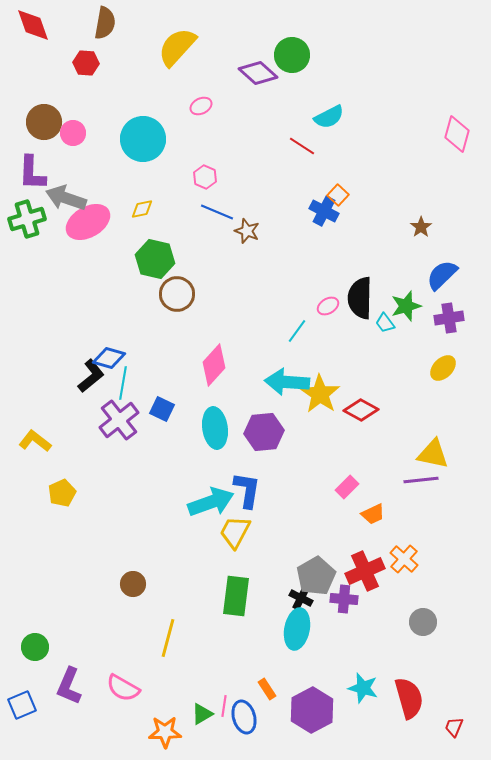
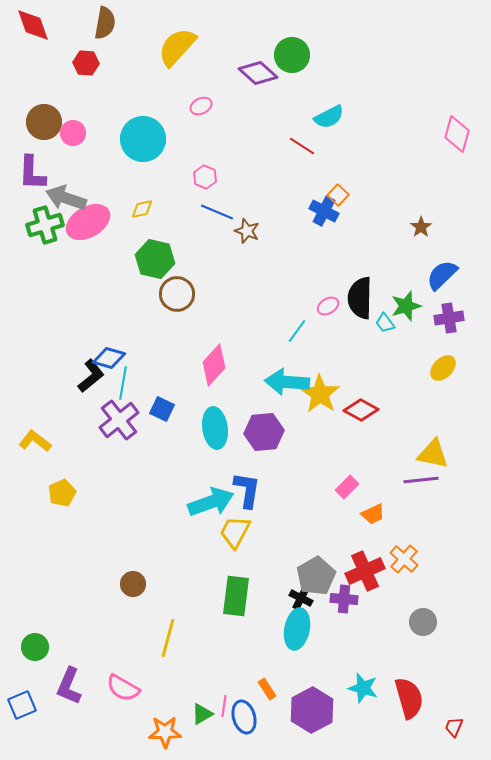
green cross at (27, 219): moved 18 px right, 6 px down
